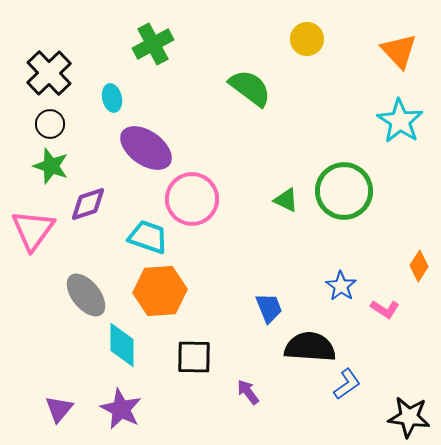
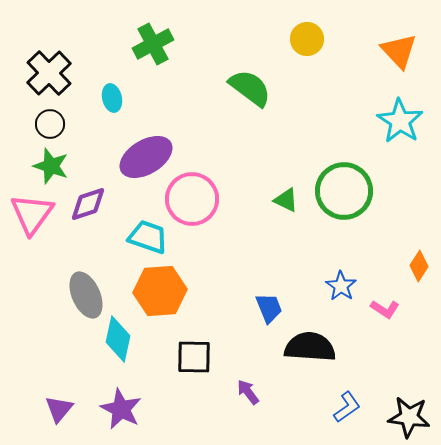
purple ellipse: moved 9 px down; rotated 66 degrees counterclockwise
pink triangle: moved 1 px left, 16 px up
gray ellipse: rotated 15 degrees clockwise
cyan diamond: moved 4 px left, 6 px up; rotated 12 degrees clockwise
blue L-shape: moved 23 px down
